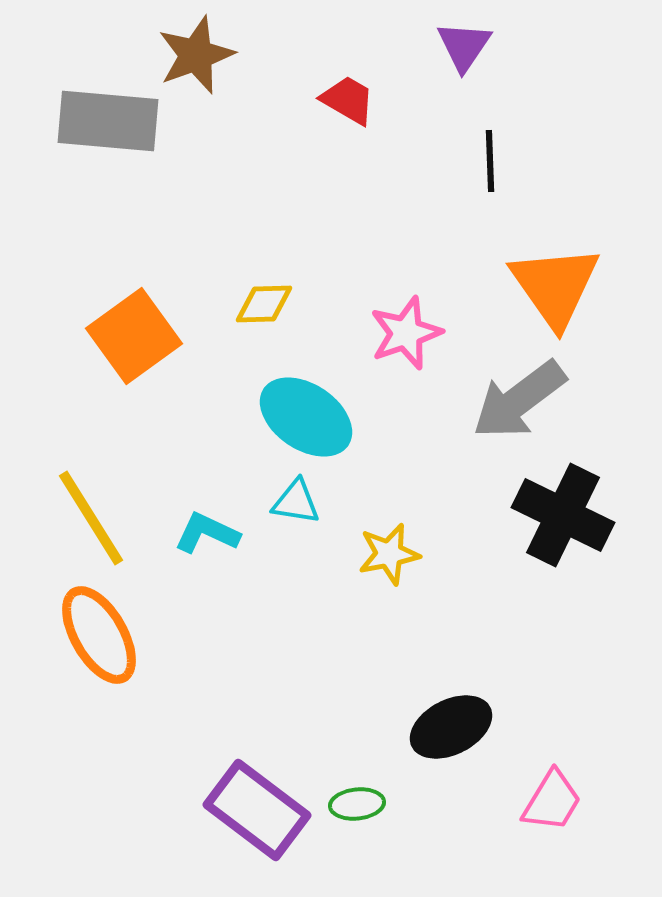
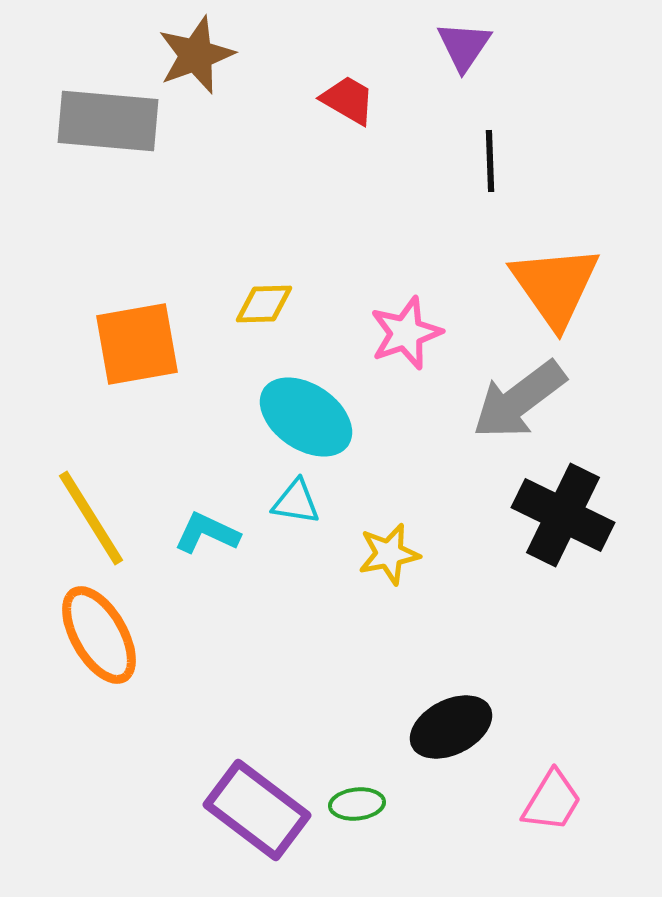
orange square: moved 3 px right, 8 px down; rotated 26 degrees clockwise
